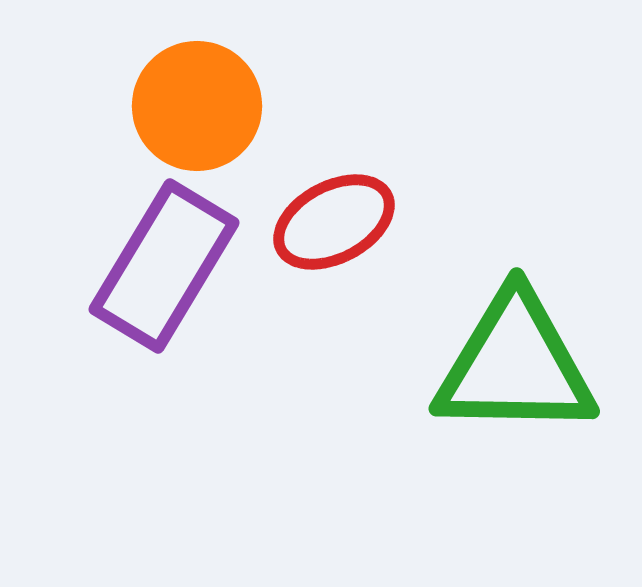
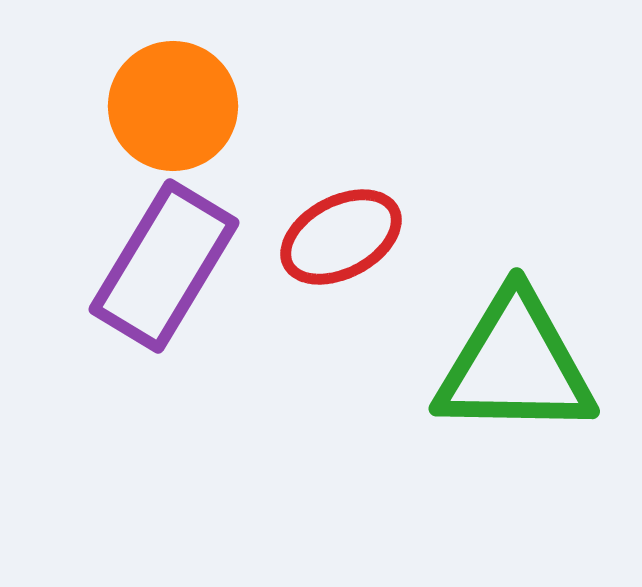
orange circle: moved 24 px left
red ellipse: moved 7 px right, 15 px down
